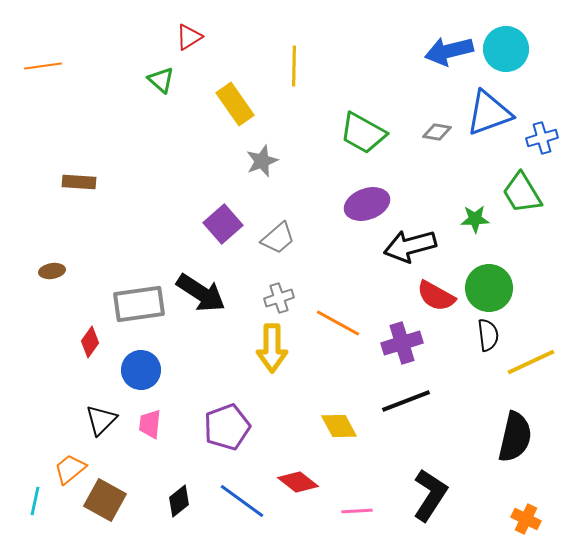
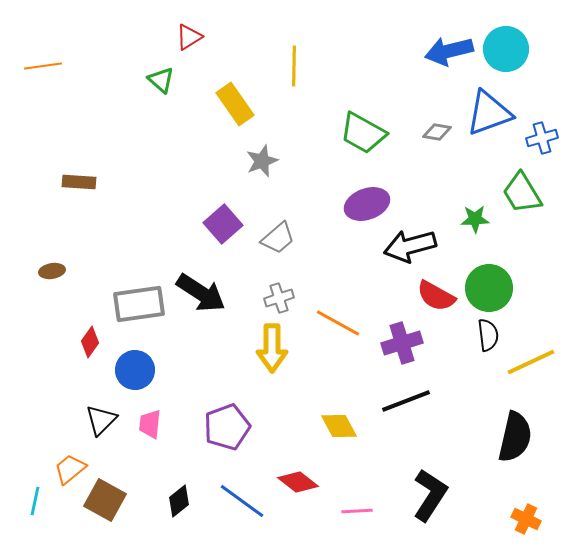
blue circle at (141, 370): moved 6 px left
